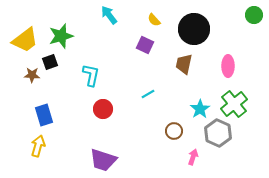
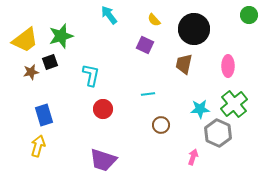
green circle: moved 5 px left
brown star: moved 1 px left, 3 px up; rotated 14 degrees counterclockwise
cyan line: rotated 24 degrees clockwise
cyan star: rotated 30 degrees clockwise
brown circle: moved 13 px left, 6 px up
